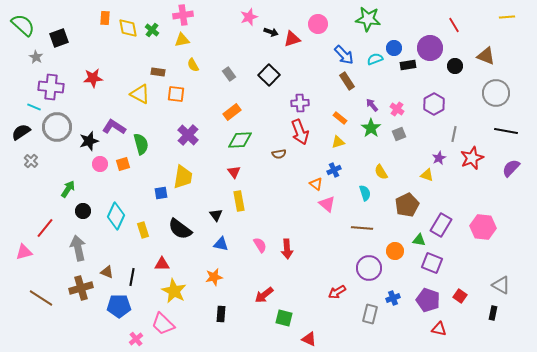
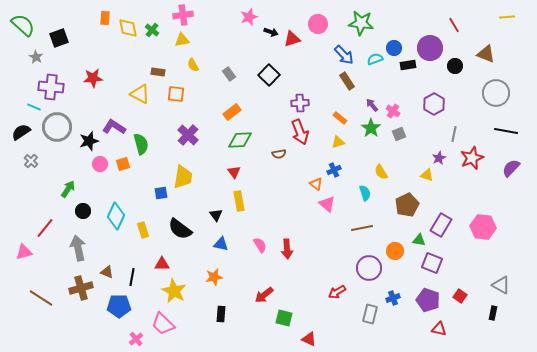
green star at (368, 19): moved 7 px left, 4 px down
brown triangle at (486, 56): moved 2 px up
pink cross at (397, 109): moved 4 px left, 2 px down
brown line at (362, 228): rotated 15 degrees counterclockwise
